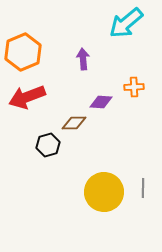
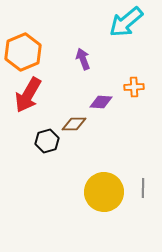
cyan arrow: moved 1 px up
purple arrow: rotated 15 degrees counterclockwise
red arrow: moved 1 px right, 2 px up; rotated 39 degrees counterclockwise
brown diamond: moved 1 px down
black hexagon: moved 1 px left, 4 px up
